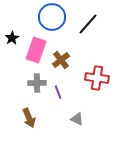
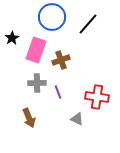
brown cross: rotated 18 degrees clockwise
red cross: moved 19 px down
